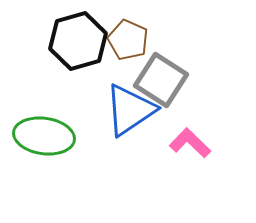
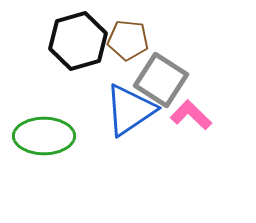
brown pentagon: rotated 18 degrees counterclockwise
green ellipse: rotated 8 degrees counterclockwise
pink L-shape: moved 1 px right, 28 px up
